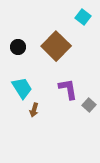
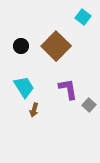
black circle: moved 3 px right, 1 px up
cyan trapezoid: moved 2 px right, 1 px up
